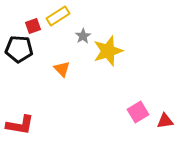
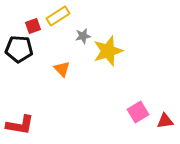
gray star: rotated 21 degrees clockwise
